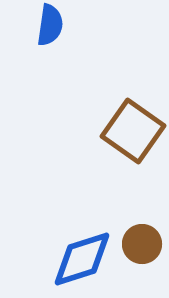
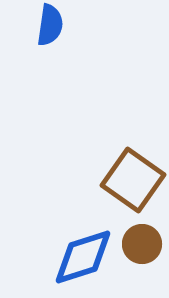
brown square: moved 49 px down
blue diamond: moved 1 px right, 2 px up
